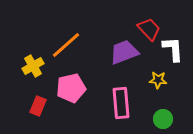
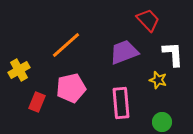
red trapezoid: moved 1 px left, 9 px up
white L-shape: moved 5 px down
yellow cross: moved 14 px left, 4 px down
yellow star: rotated 12 degrees clockwise
red rectangle: moved 1 px left, 4 px up
green circle: moved 1 px left, 3 px down
